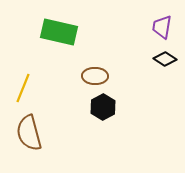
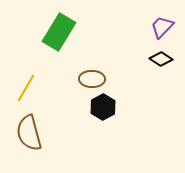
purple trapezoid: rotated 35 degrees clockwise
green rectangle: rotated 72 degrees counterclockwise
black diamond: moved 4 px left
brown ellipse: moved 3 px left, 3 px down
yellow line: moved 3 px right; rotated 8 degrees clockwise
